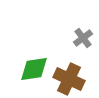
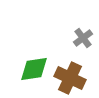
brown cross: moved 1 px right, 1 px up
